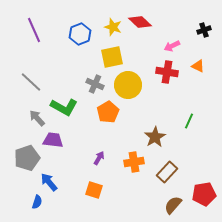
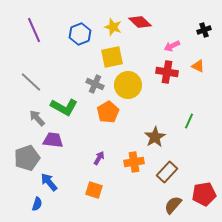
blue semicircle: moved 2 px down
